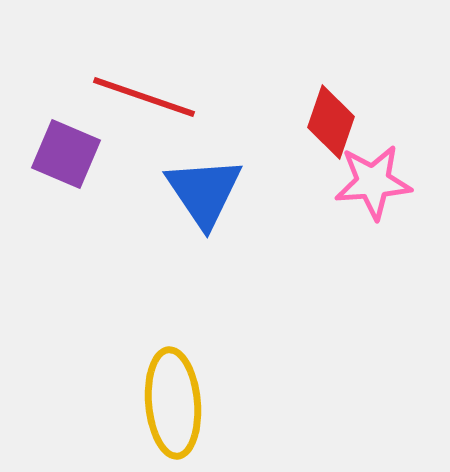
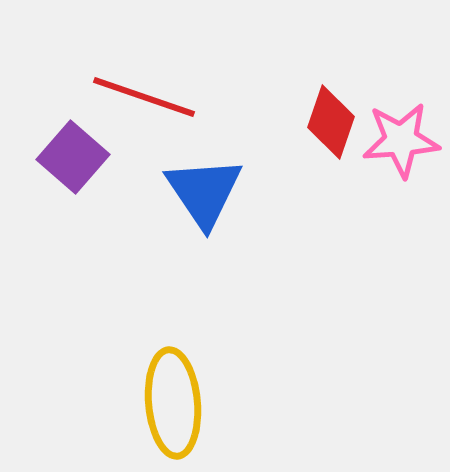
purple square: moved 7 px right, 3 px down; rotated 18 degrees clockwise
pink star: moved 28 px right, 42 px up
